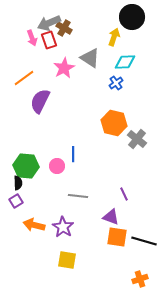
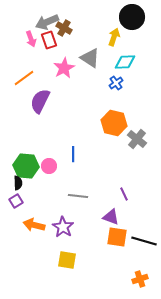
gray arrow: moved 2 px left, 1 px up
pink arrow: moved 1 px left, 1 px down
pink circle: moved 8 px left
